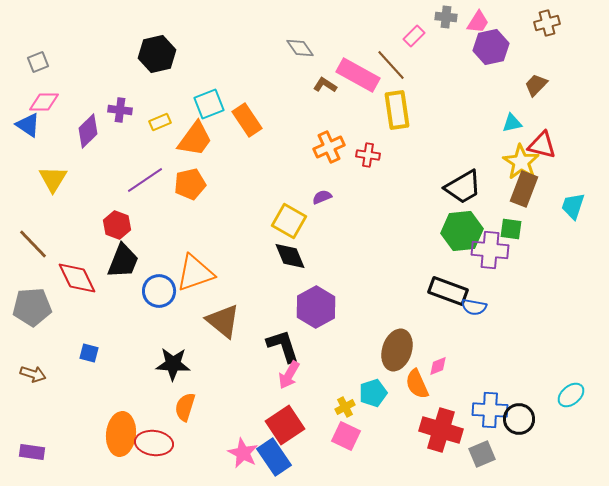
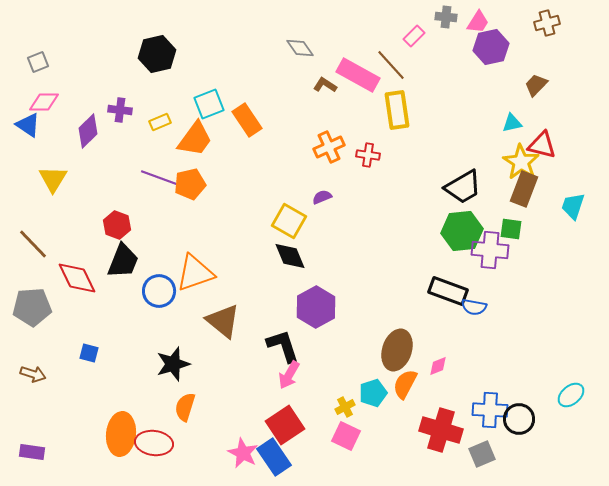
purple line at (145, 180): moved 15 px right, 2 px up; rotated 54 degrees clockwise
black star at (173, 364): rotated 20 degrees counterclockwise
orange semicircle at (417, 384): moved 12 px left; rotated 52 degrees clockwise
